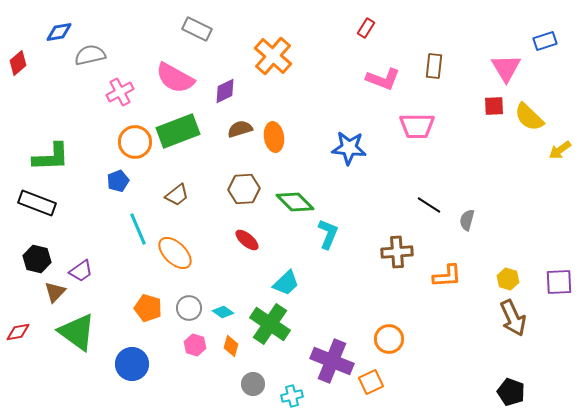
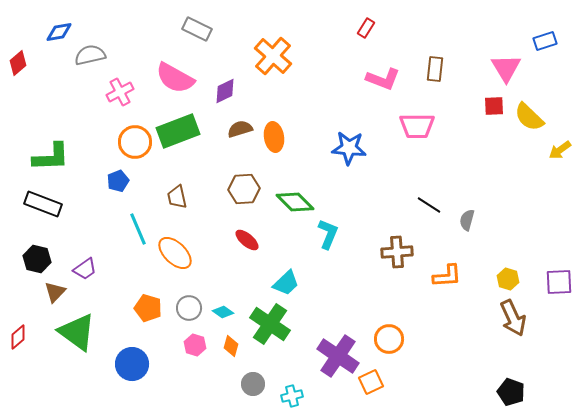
brown rectangle at (434, 66): moved 1 px right, 3 px down
brown trapezoid at (177, 195): moved 2 px down; rotated 115 degrees clockwise
black rectangle at (37, 203): moved 6 px right, 1 px down
purple trapezoid at (81, 271): moved 4 px right, 2 px up
red diamond at (18, 332): moved 5 px down; rotated 30 degrees counterclockwise
purple cross at (332, 361): moved 6 px right, 5 px up; rotated 12 degrees clockwise
